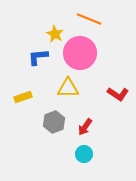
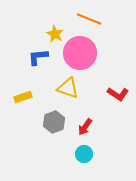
yellow triangle: rotated 20 degrees clockwise
